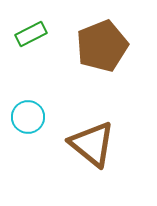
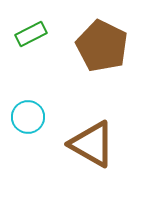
brown pentagon: rotated 24 degrees counterclockwise
brown triangle: rotated 9 degrees counterclockwise
